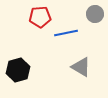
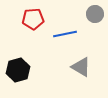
red pentagon: moved 7 px left, 2 px down
blue line: moved 1 px left, 1 px down
